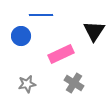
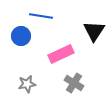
blue line: moved 1 px down; rotated 10 degrees clockwise
